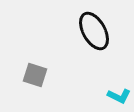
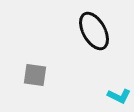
gray square: rotated 10 degrees counterclockwise
